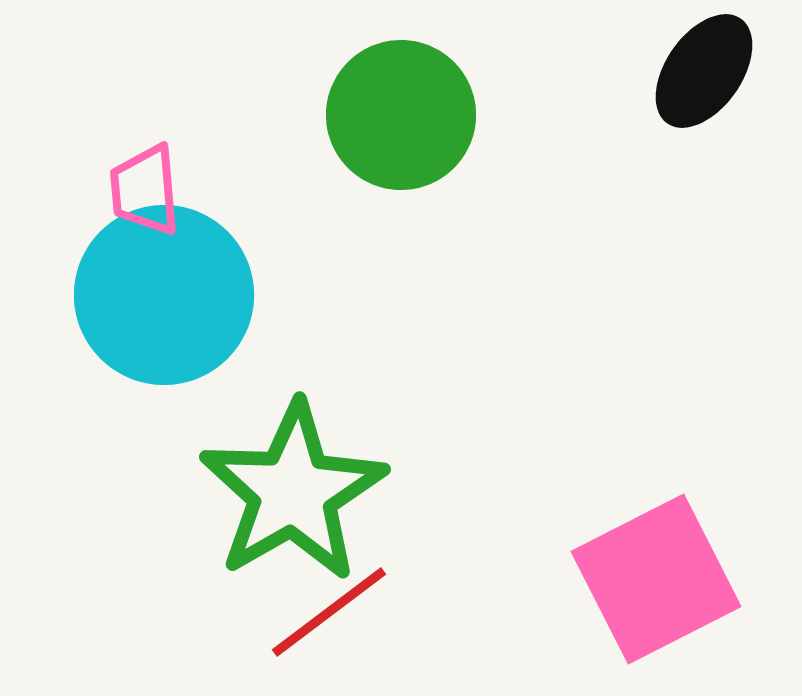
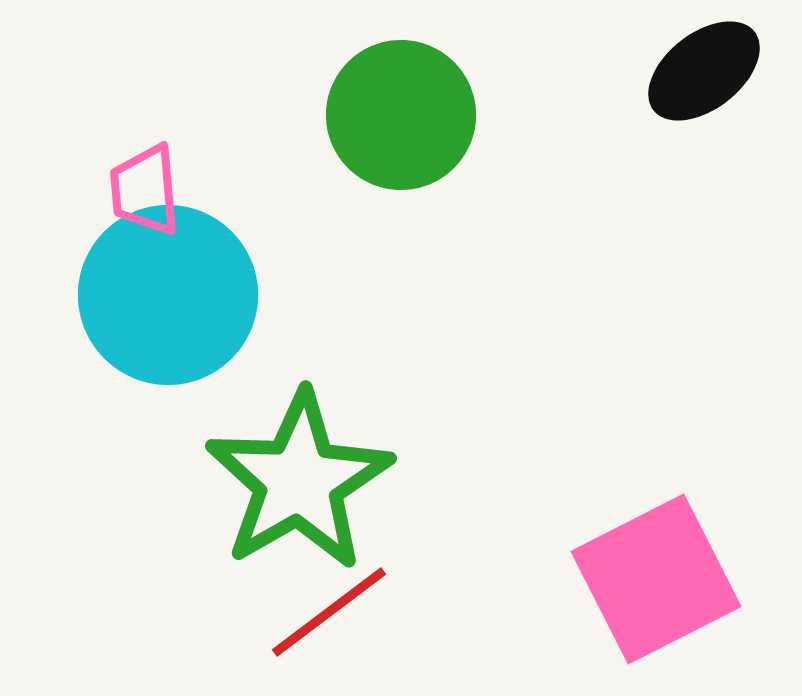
black ellipse: rotated 17 degrees clockwise
cyan circle: moved 4 px right
green star: moved 6 px right, 11 px up
